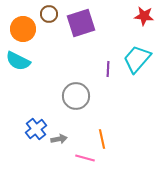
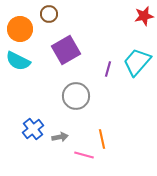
red star: rotated 18 degrees counterclockwise
purple square: moved 15 px left, 27 px down; rotated 12 degrees counterclockwise
orange circle: moved 3 px left
cyan trapezoid: moved 3 px down
purple line: rotated 14 degrees clockwise
blue cross: moved 3 px left
gray arrow: moved 1 px right, 2 px up
pink line: moved 1 px left, 3 px up
